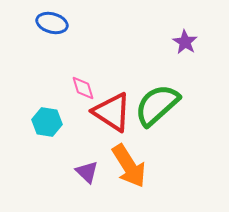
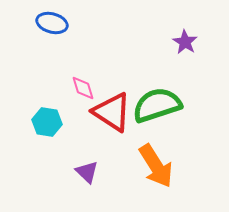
green semicircle: rotated 24 degrees clockwise
orange arrow: moved 27 px right
